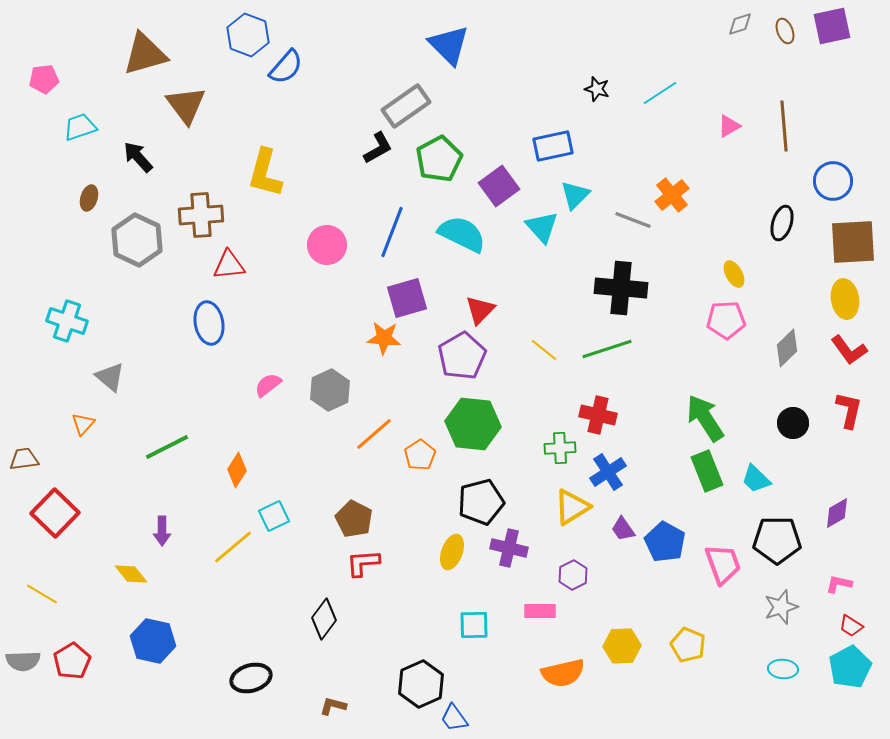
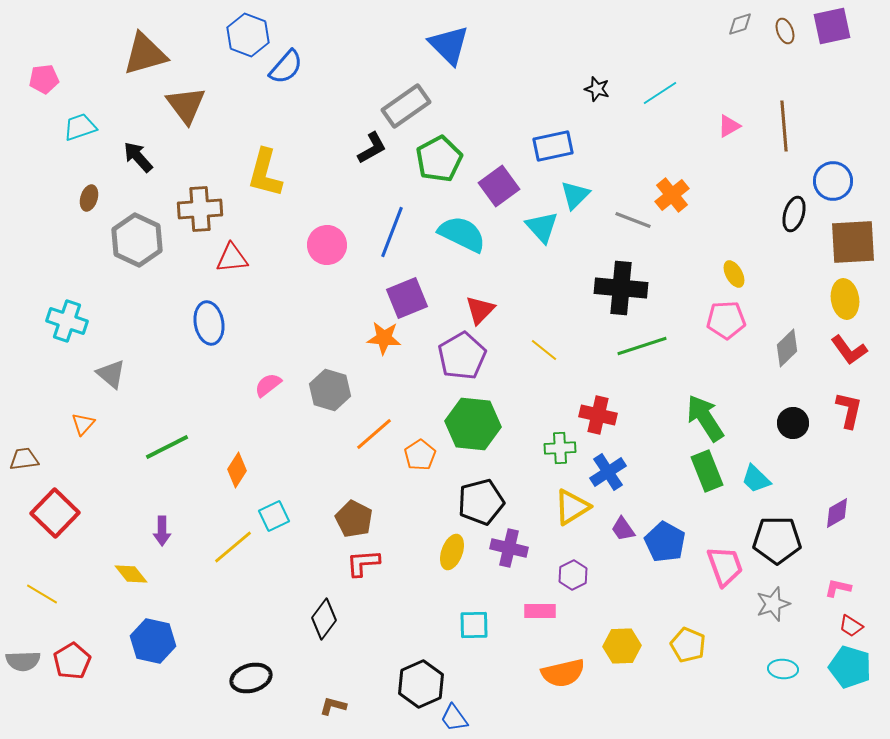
black L-shape at (378, 148): moved 6 px left
brown cross at (201, 215): moved 1 px left, 6 px up
black ellipse at (782, 223): moved 12 px right, 9 px up
red triangle at (229, 265): moved 3 px right, 7 px up
purple square at (407, 298): rotated 6 degrees counterclockwise
green line at (607, 349): moved 35 px right, 3 px up
gray triangle at (110, 377): moved 1 px right, 3 px up
gray hexagon at (330, 390): rotated 18 degrees counterclockwise
pink trapezoid at (723, 564): moved 2 px right, 2 px down
pink L-shape at (839, 584): moved 1 px left, 4 px down
gray star at (781, 607): moved 8 px left, 3 px up
cyan pentagon at (850, 667): rotated 27 degrees counterclockwise
